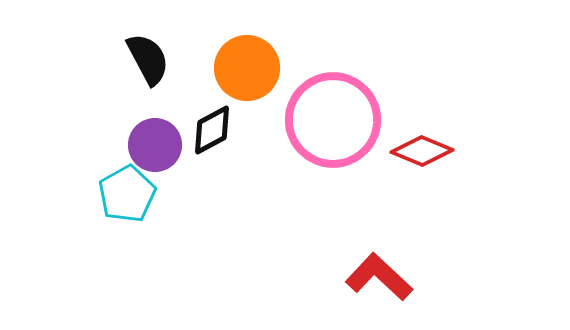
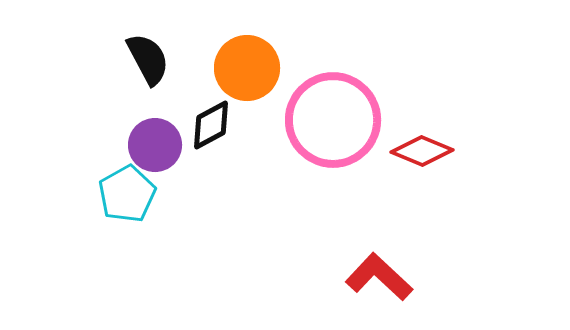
black diamond: moved 1 px left, 5 px up
